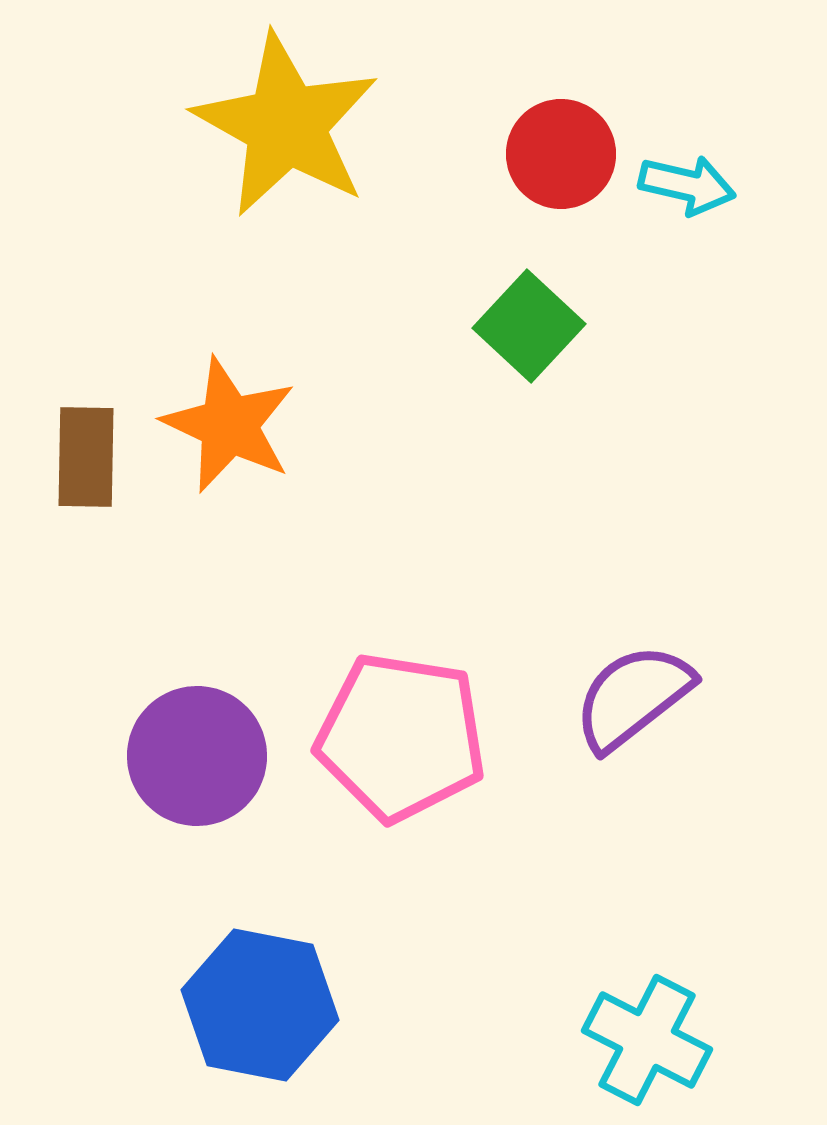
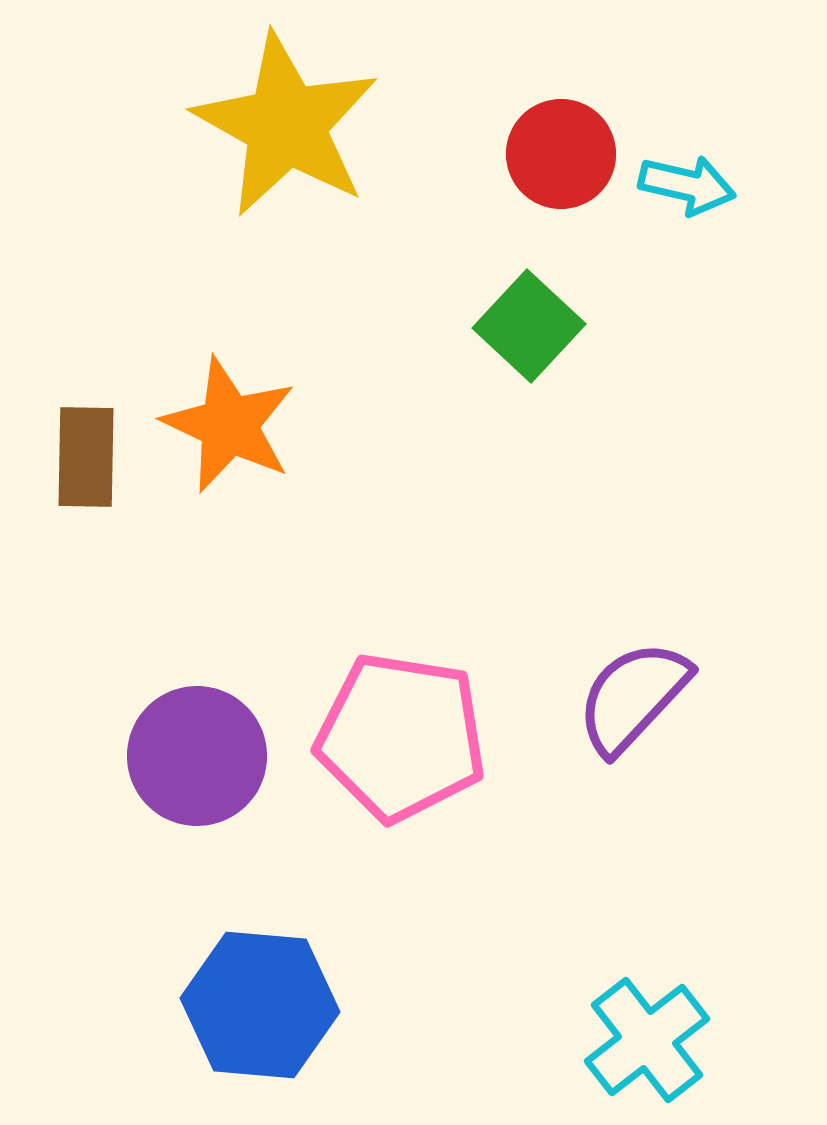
purple semicircle: rotated 9 degrees counterclockwise
blue hexagon: rotated 6 degrees counterclockwise
cyan cross: rotated 25 degrees clockwise
